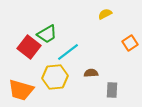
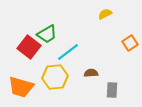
orange trapezoid: moved 3 px up
